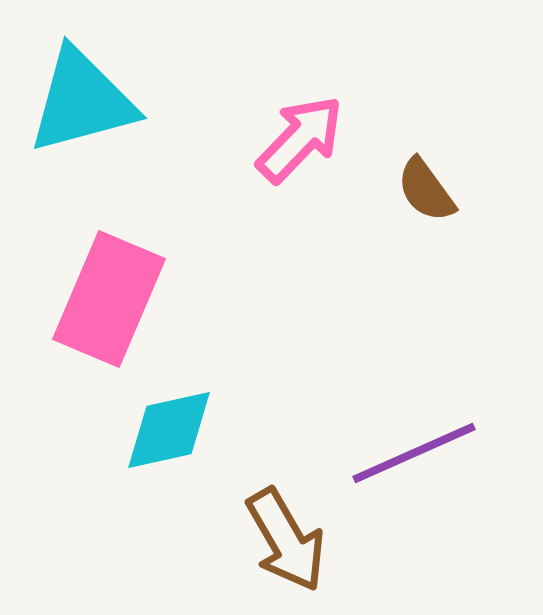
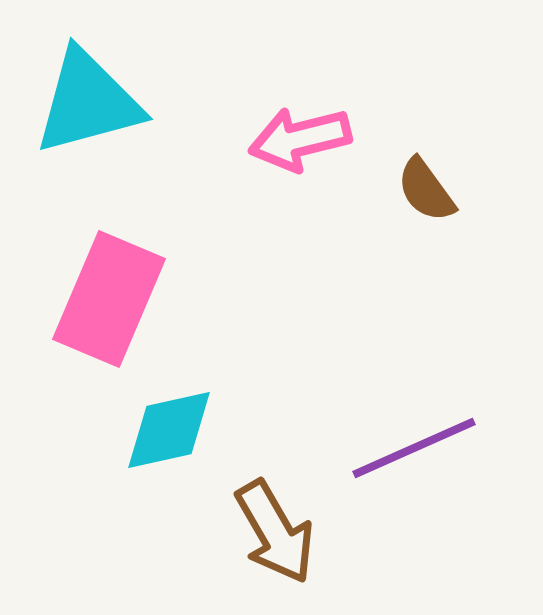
cyan triangle: moved 6 px right, 1 px down
pink arrow: rotated 148 degrees counterclockwise
purple line: moved 5 px up
brown arrow: moved 11 px left, 8 px up
